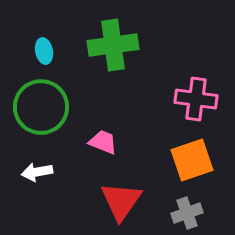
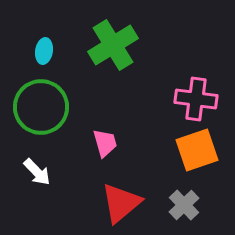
green cross: rotated 24 degrees counterclockwise
cyan ellipse: rotated 20 degrees clockwise
pink trapezoid: moved 2 px right, 1 px down; rotated 52 degrees clockwise
orange square: moved 5 px right, 10 px up
white arrow: rotated 124 degrees counterclockwise
red triangle: moved 2 px down; rotated 15 degrees clockwise
gray cross: moved 3 px left, 8 px up; rotated 24 degrees counterclockwise
